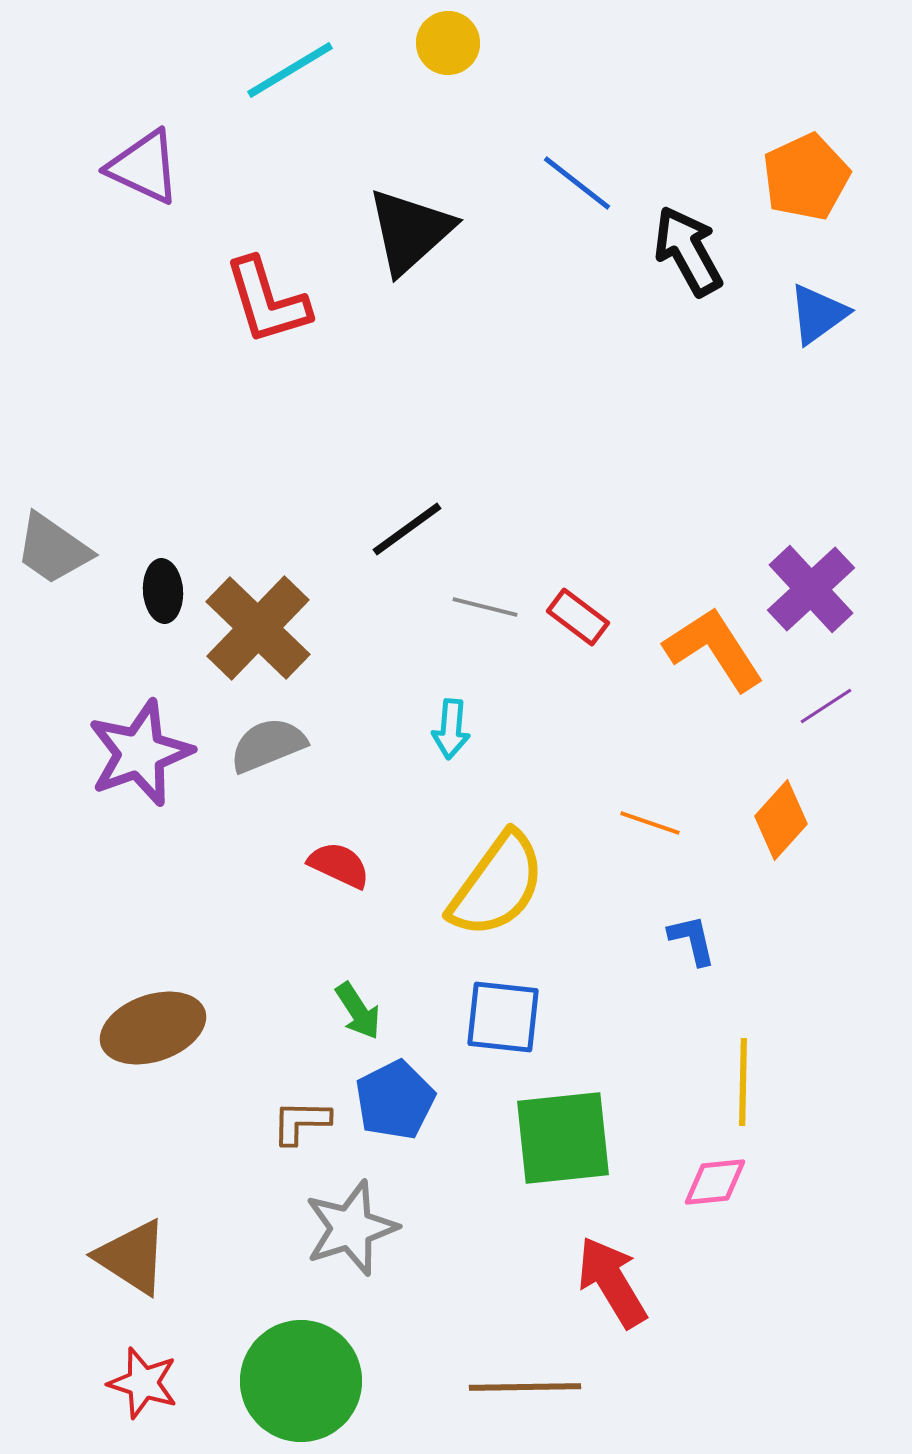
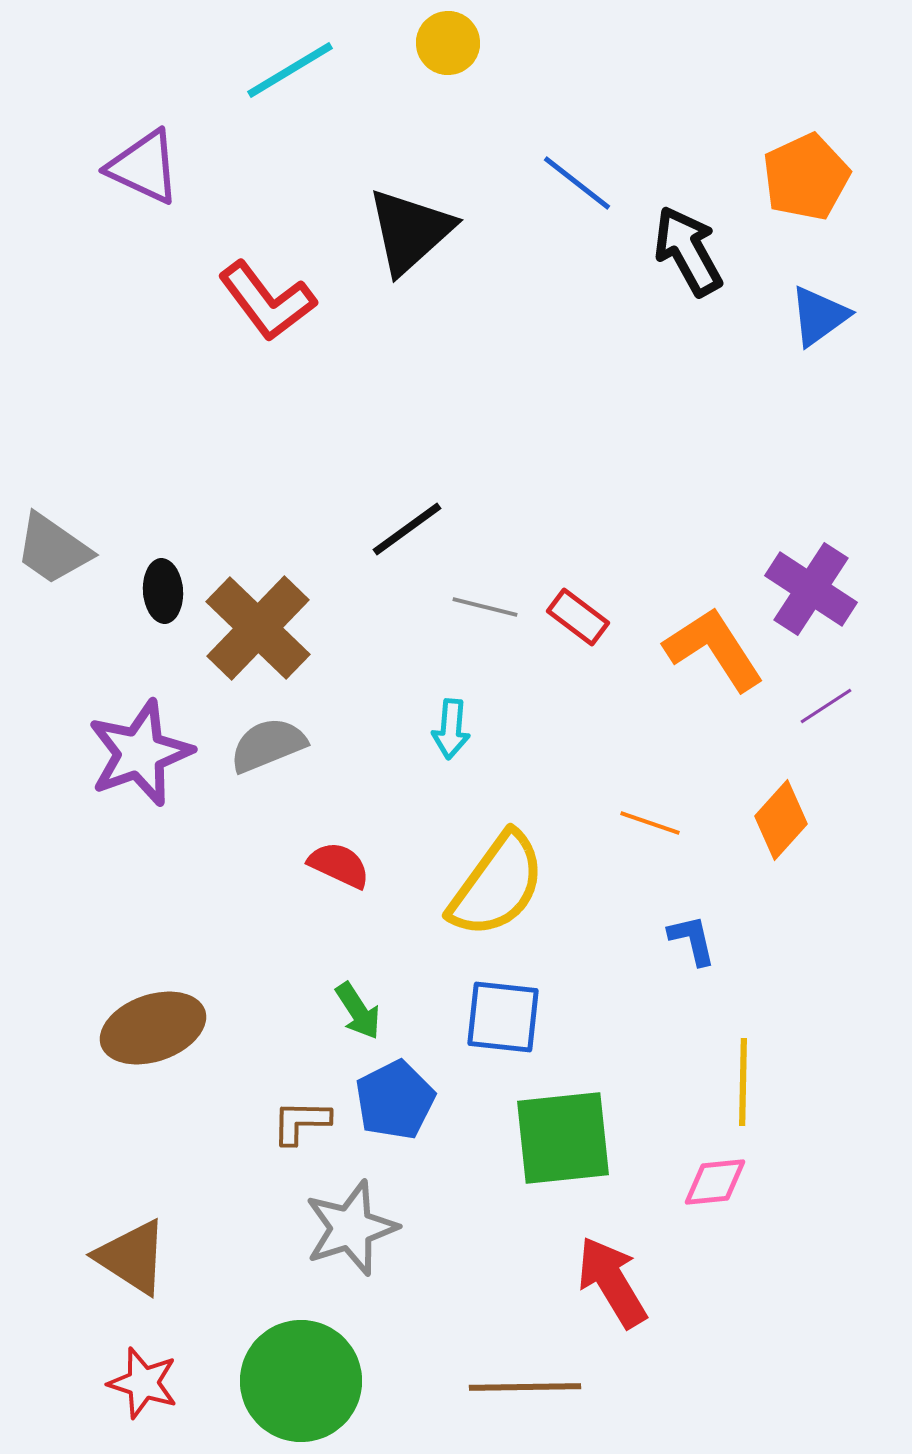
red L-shape: rotated 20 degrees counterclockwise
blue triangle: moved 1 px right, 2 px down
purple cross: rotated 14 degrees counterclockwise
